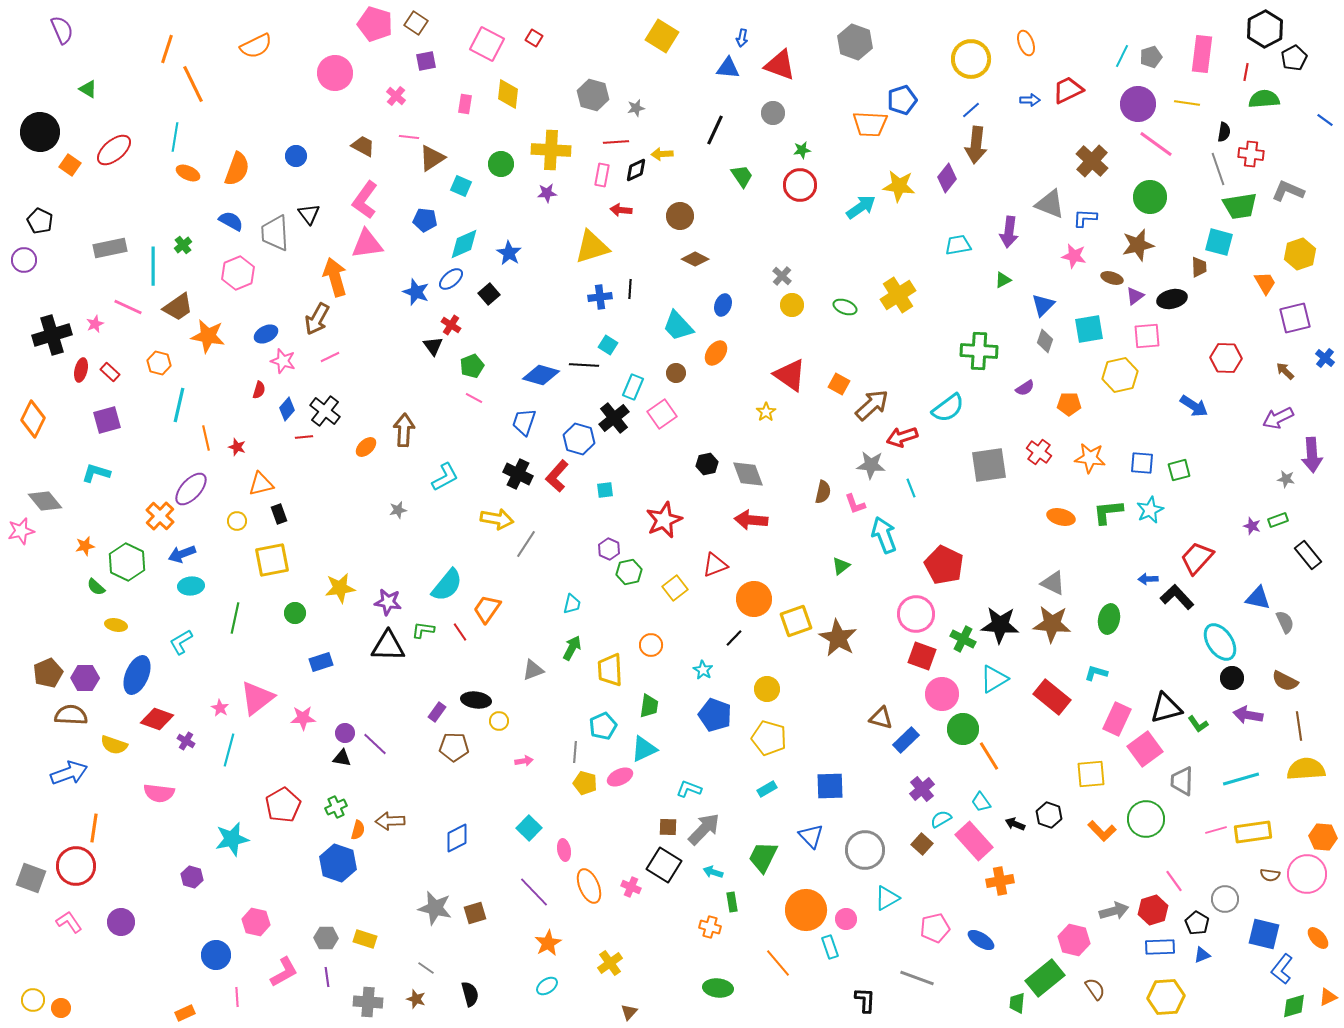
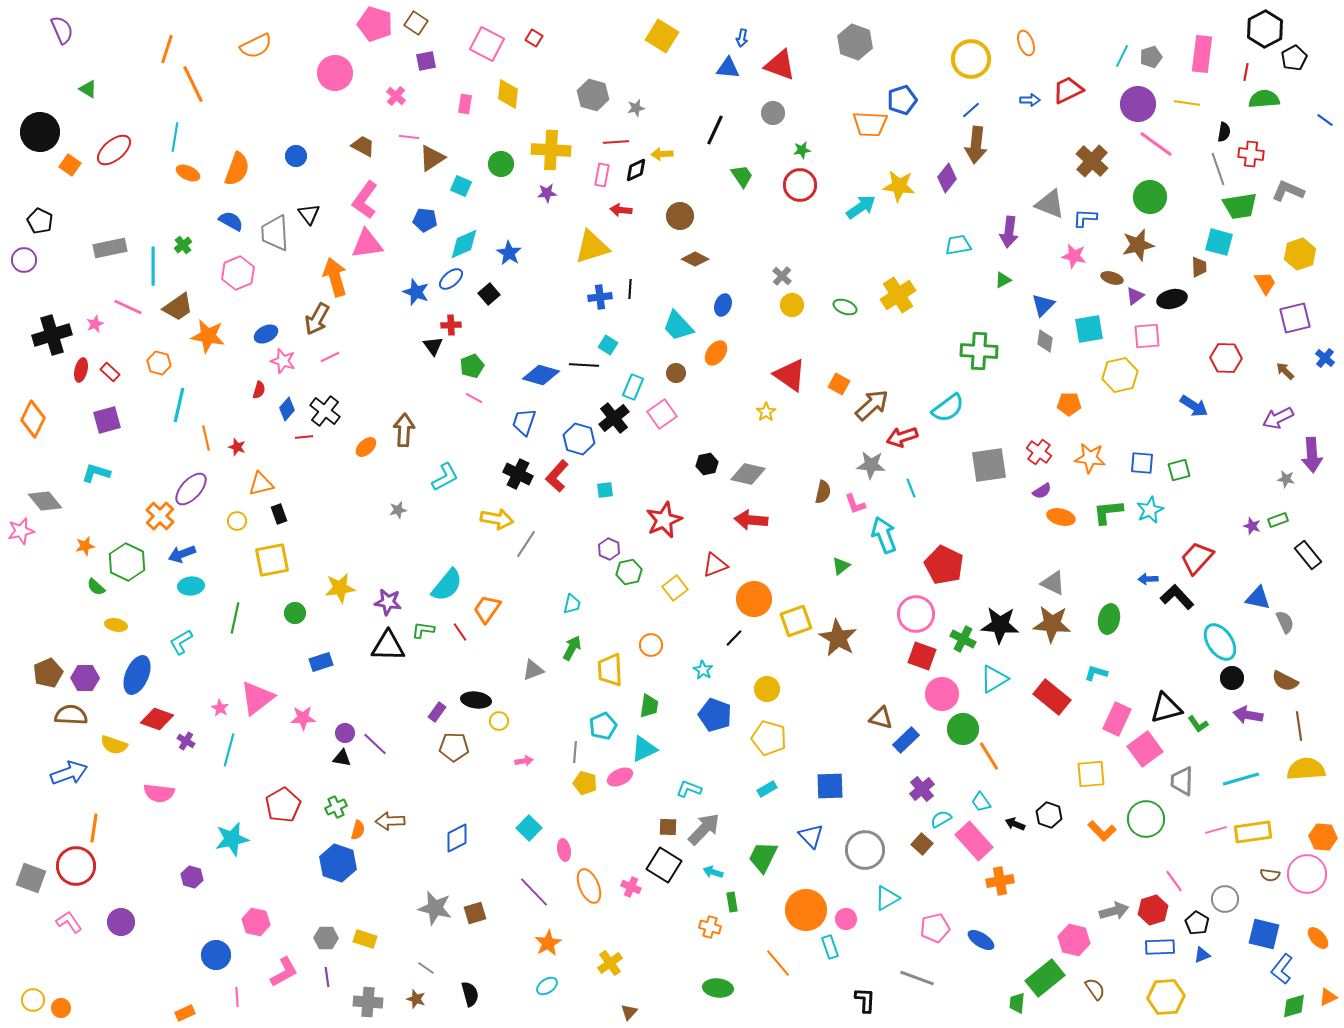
red cross at (451, 325): rotated 36 degrees counterclockwise
gray diamond at (1045, 341): rotated 10 degrees counterclockwise
purple semicircle at (1025, 388): moved 17 px right, 103 px down
gray diamond at (748, 474): rotated 56 degrees counterclockwise
